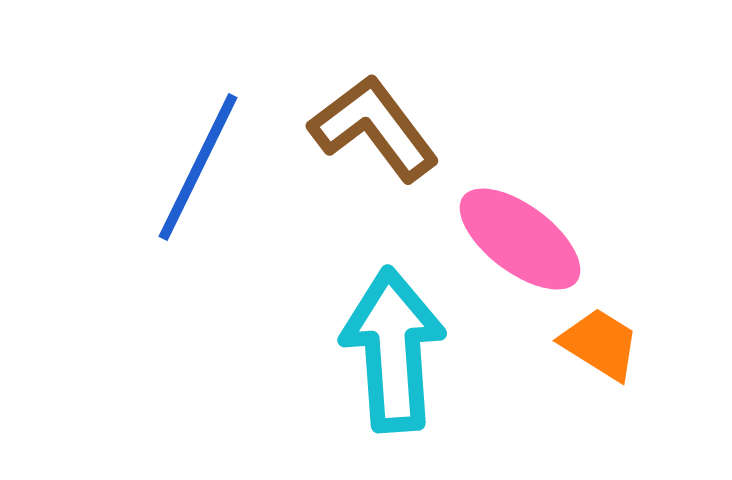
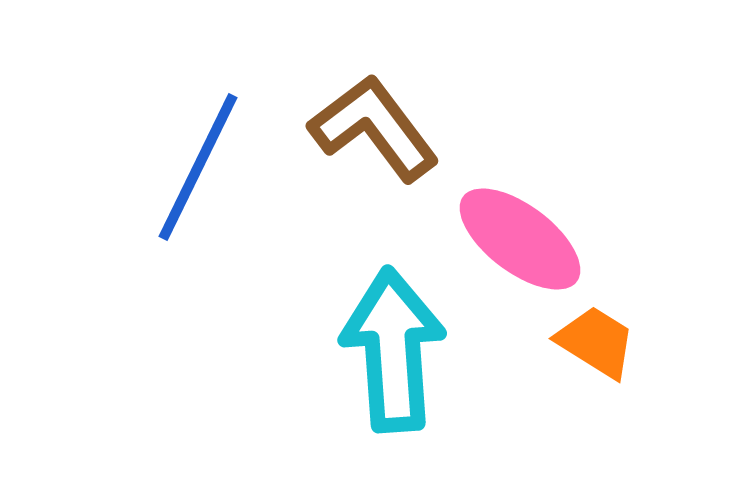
orange trapezoid: moved 4 px left, 2 px up
